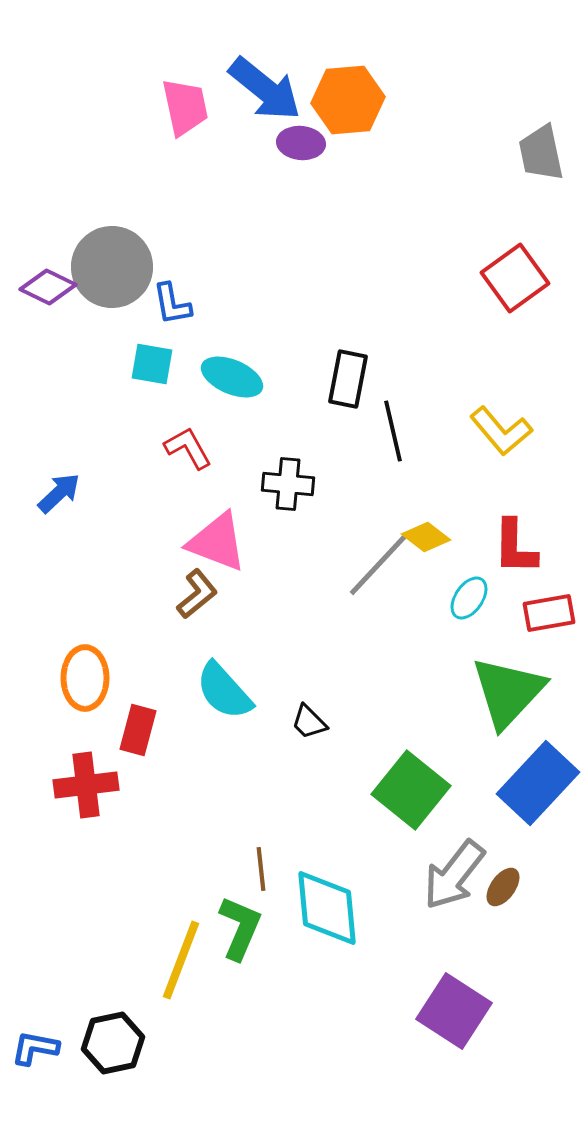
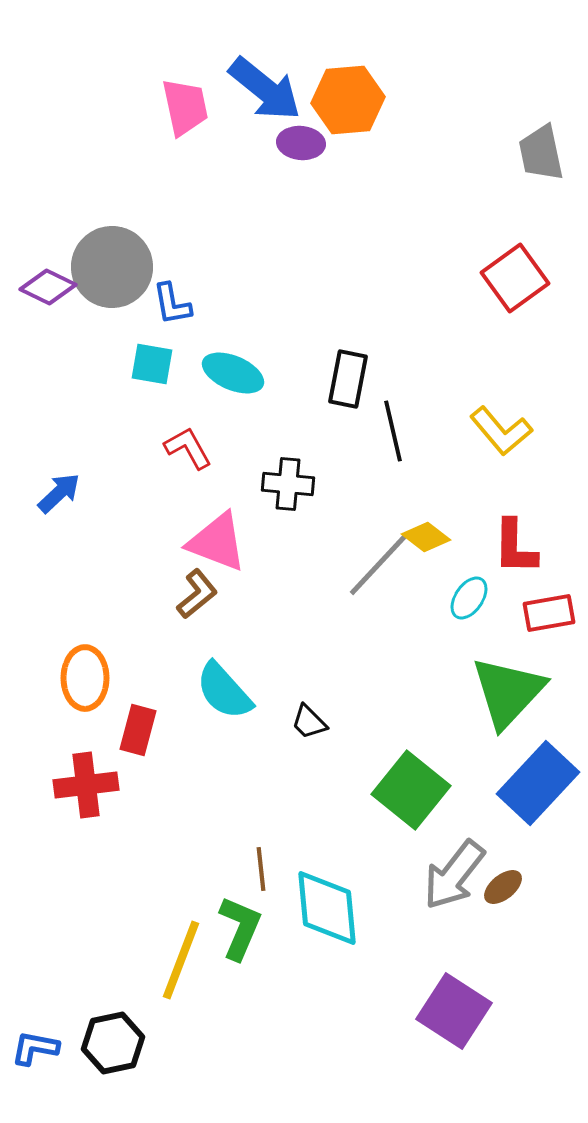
cyan ellipse at (232, 377): moved 1 px right, 4 px up
brown ellipse at (503, 887): rotated 15 degrees clockwise
